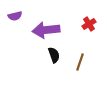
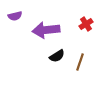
red cross: moved 3 px left
black semicircle: moved 3 px right, 1 px down; rotated 77 degrees clockwise
